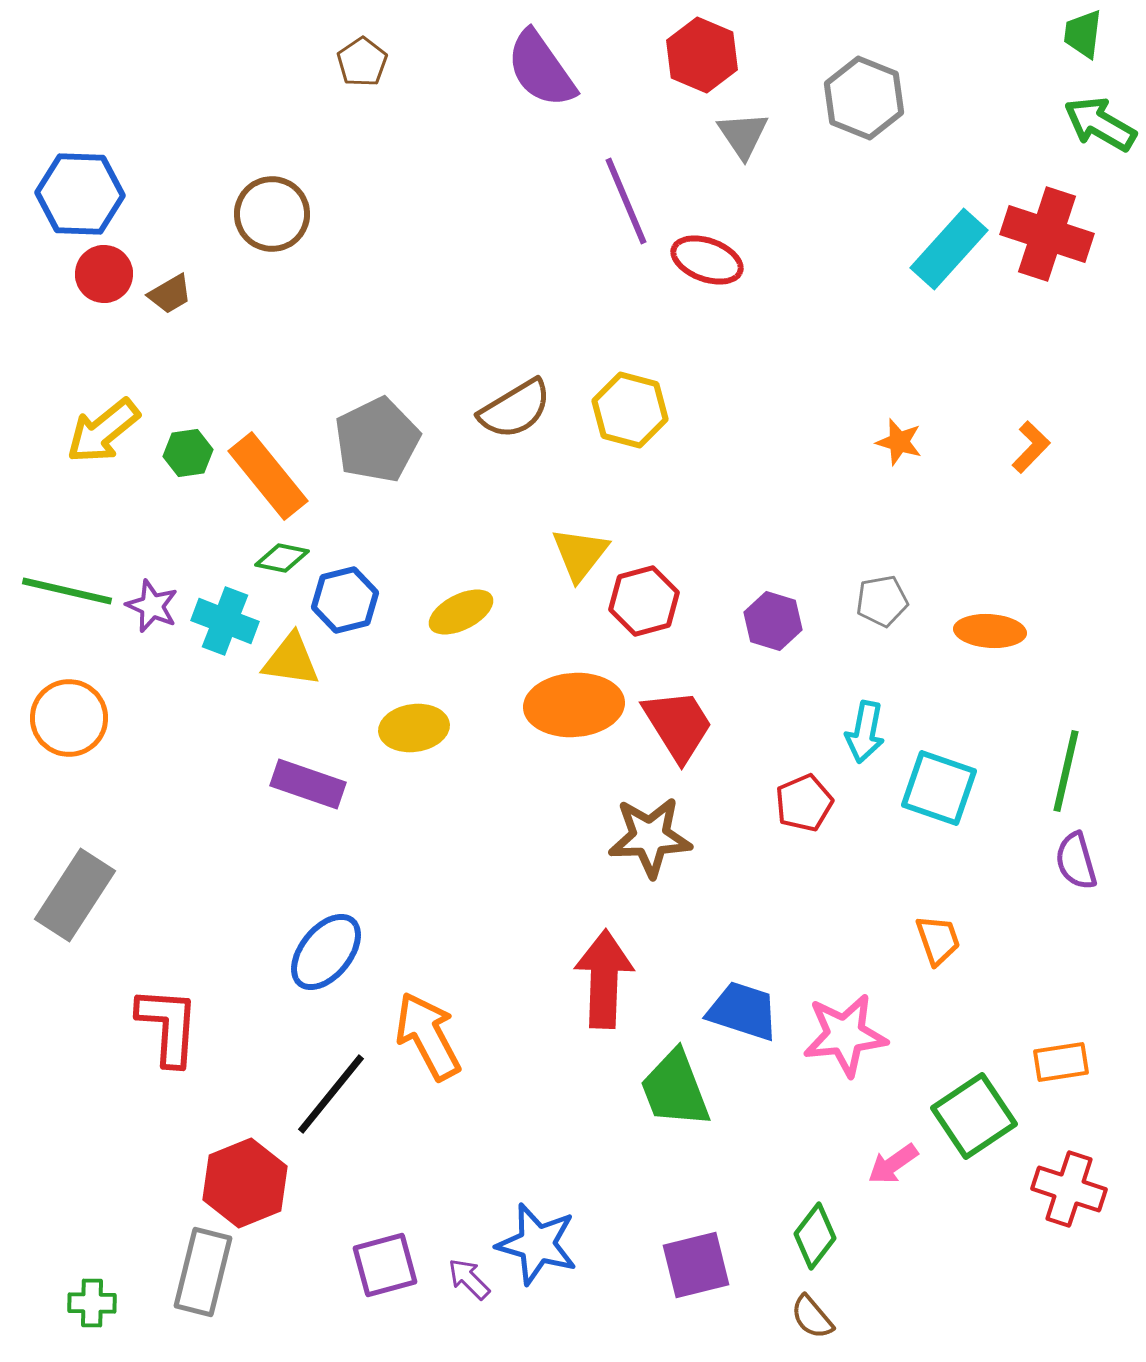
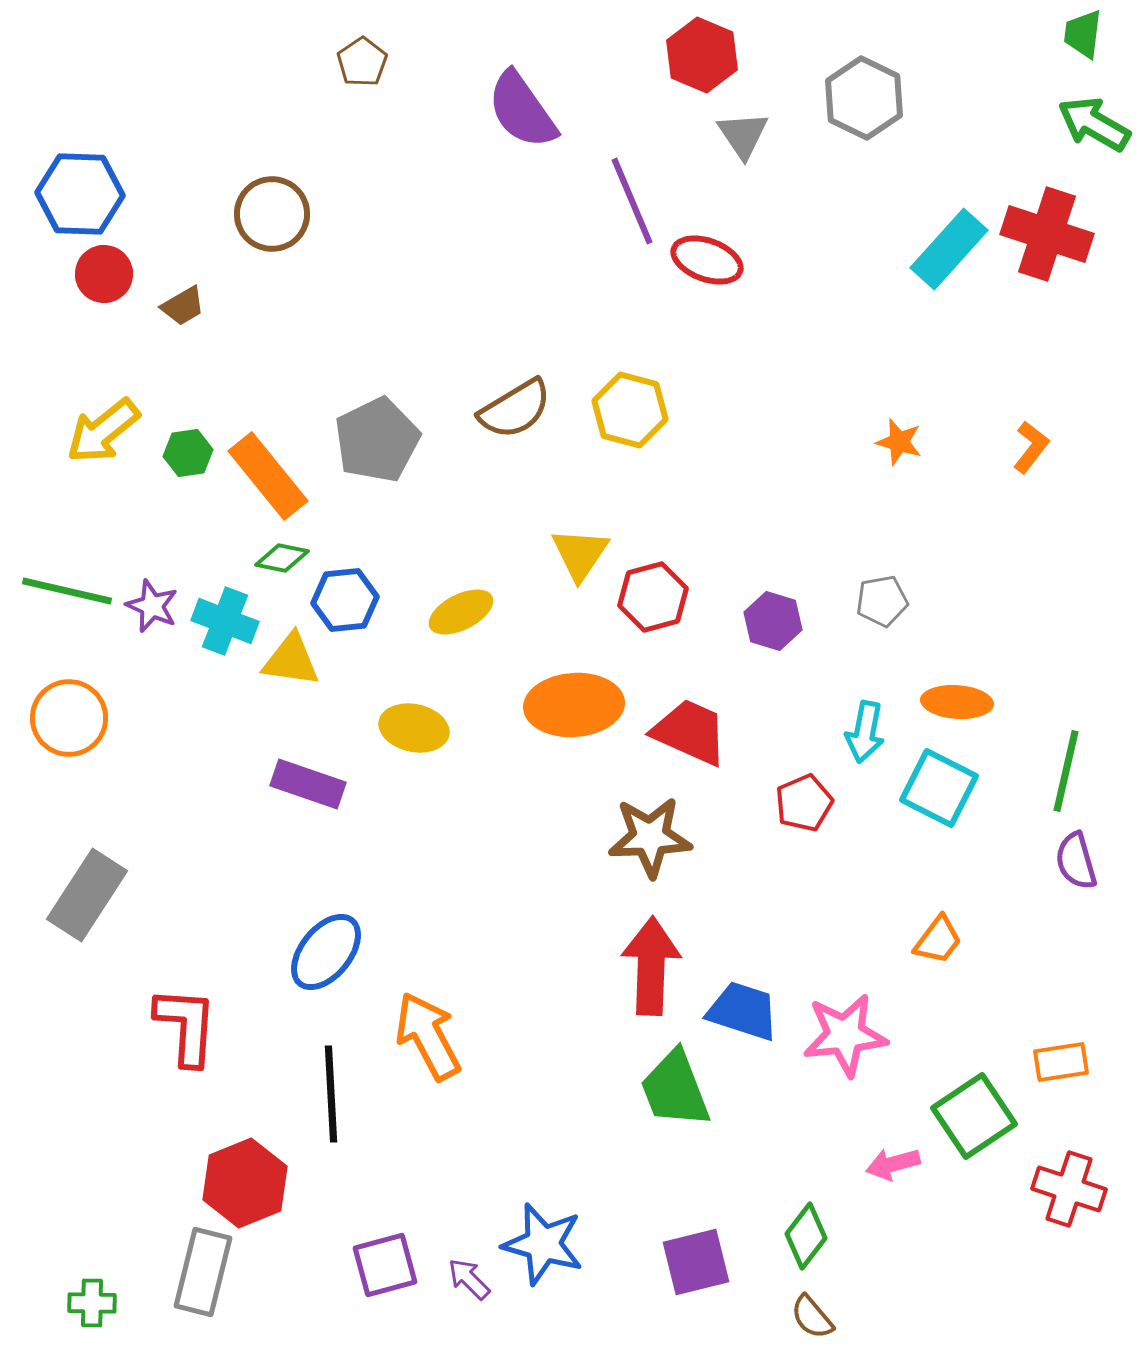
purple semicircle at (541, 69): moved 19 px left, 41 px down
gray hexagon at (864, 98): rotated 4 degrees clockwise
green arrow at (1100, 124): moved 6 px left
purple line at (626, 201): moved 6 px right
brown trapezoid at (170, 294): moved 13 px right, 12 px down
orange L-shape at (1031, 447): rotated 6 degrees counterclockwise
yellow triangle at (580, 554): rotated 4 degrees counterclockwise
blue hexagon at (345, 600): rotated 8 degrees clockwise
red hexagon at (644, 601): moved 9 px right, 4 px up
orange ellipse at (990, 631): moved 33 px left, 71 px down
red trapezoid at (678, 725): moved 12 px right, 7 px down; rotated 34 degrees counterclockwise
yellow ellipse at (414, 728): rotated 20 degrees clockwise
cyan square at (939, 788): rotated 8 degrees clockwise
gray rectangle at (75, 895): moved 12 px right
orange trapezoid at (938, 940): rotated 56 degrees clockwise
red arrow at (604, 979): moved 47 px right, 13 px up
red L-shape at (168, 1026): moved 18 px right
black line at (331, 1094): rotated 42 degrees counterclockwise
pink arrow at (893, 1164): rotated 20 degrees clockwise
green diamond at (815, 1236): moved 9 px left
blue star at (537, 1244): moved 6 px right
purple square at (696, 1265): moved 3 px up
